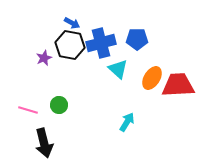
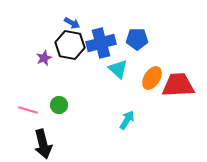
cyan arrow: moved 2 px up
black arrow: moved 1 px left, 1 px down
